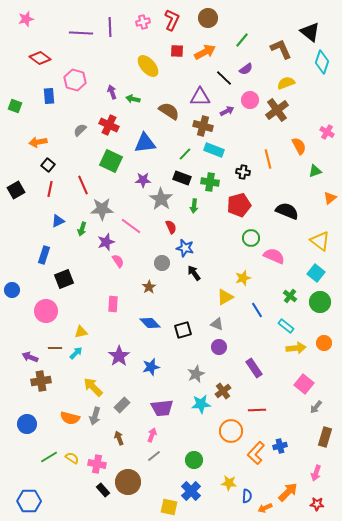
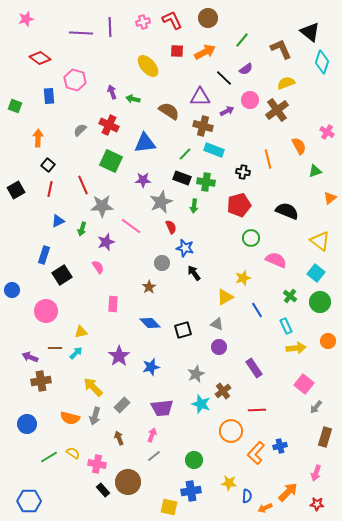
red L-shape at (172, 20): rotated 50 degrees counterclockwise
orange arrow at (38, 142): moved 4 px up; rotated 102 degrees clockwise
green cross at (210, 182): moved 4 px left
gray star at (161, 199): moved 3 px down; rotated 15 degrees clockwise
gray star at (102, 209): moved 3 px up
pink semicircle at (274, 256): moved 2 px right, 4 px down
pink semicircle at (118, 261): moved 20 px left, 6 px down
black square at (64, 279): moved 2 px left, 4 px up; rotated 12 degrees counterclockwise
cyan rectangle at (286, 326): rotated 28 degrees clockwise
orange circle at (324, 343): moved 4 px right, 2 px up
cyan star at (201, 404): rotated 24 degrees clockwise
yellow semicircle at (72, 458): moved 1 px right, 5 px up
blue cross at (191, 491): rotated 36 degrees clockwise
